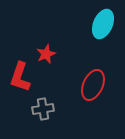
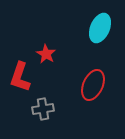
cyan ellipse: moved 3 px left, 4 px down
red star: rotated 18 degrees counterclockwise
